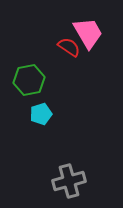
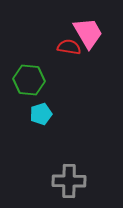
red semicircle: rotated 25 degrees counterclockwise
green hexagon: rotated 16 degrees clockwise
gray cross: rotated 16 degrees clockwise
